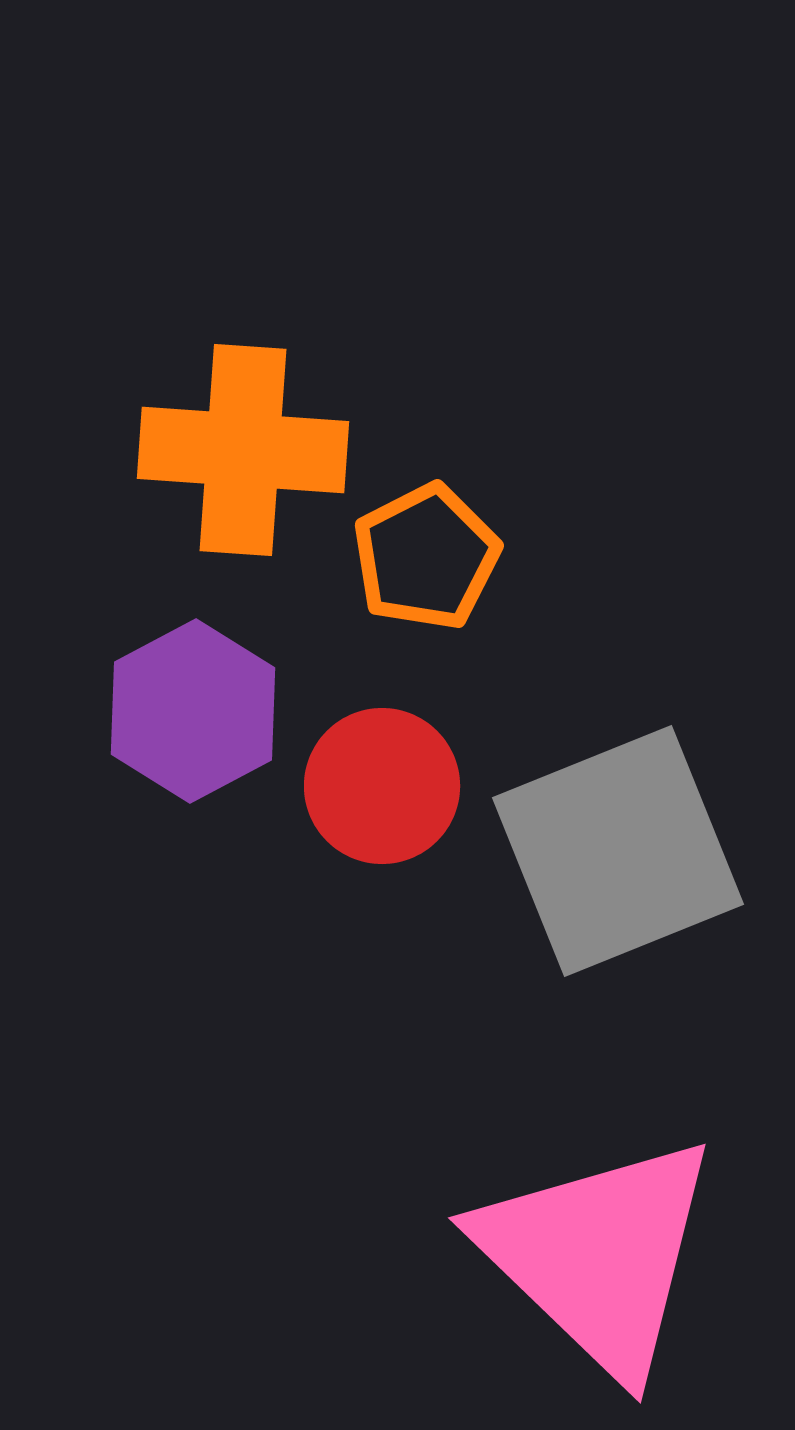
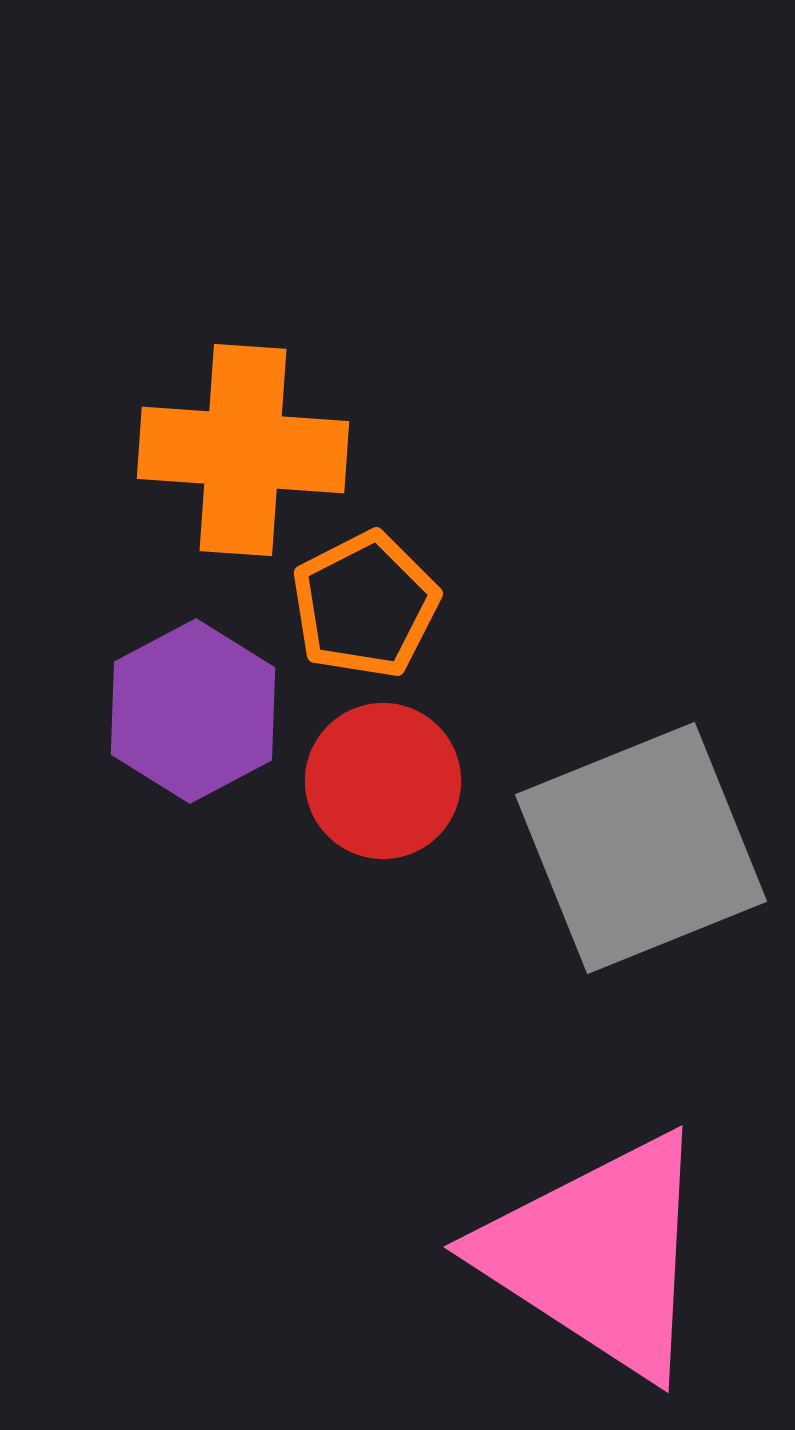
orange pentagon: moved 61 px left, 48 px down
red circle: moved 1 px right, 5 px up
gray square: moved 23 px right, 3 px up
pink triangle: rotated 11 degrees counterclockwise
